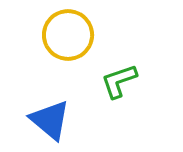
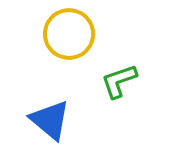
yellow circle: moved 1 px right, 1 px up
